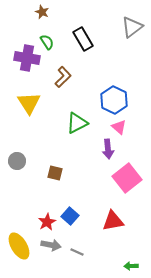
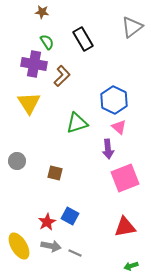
brown star: rotated 16 degrees counterclockwise
purple cross: moved 7 px right, 6 px down
brown L-shape: moved 1 px left, 1 px up
green triangle: rotated 10 degrees clockwise
pink square: moved 2 px left; rotated 16 degrees clockwise
blue square: rotated 12 degrees counterclockwise
red triangle: moved 12 px right, 6 px down
gray arrow: moved 1 px down
gray line: moved 2 px left, 1 px down
green arrow: rotated 16 degrees counterclockwise
